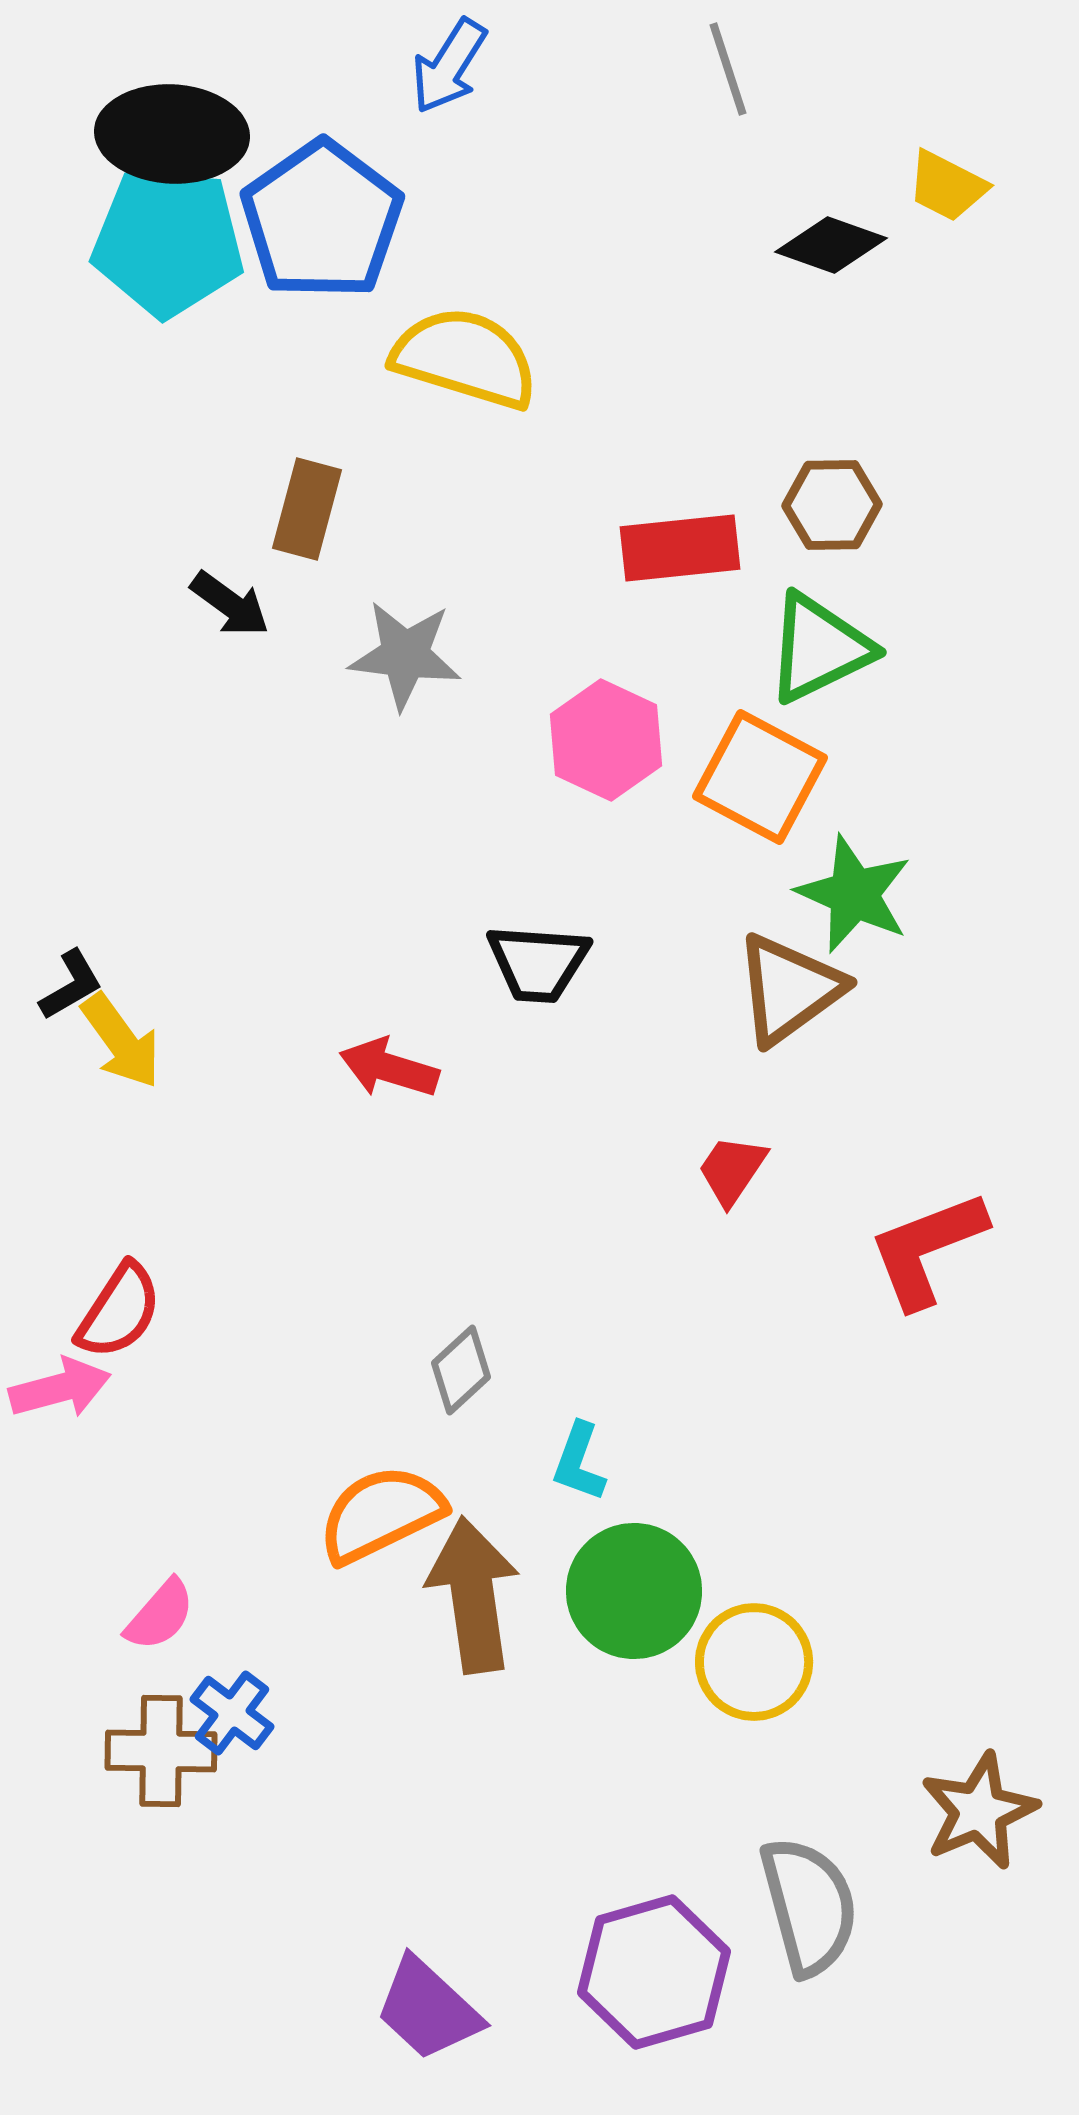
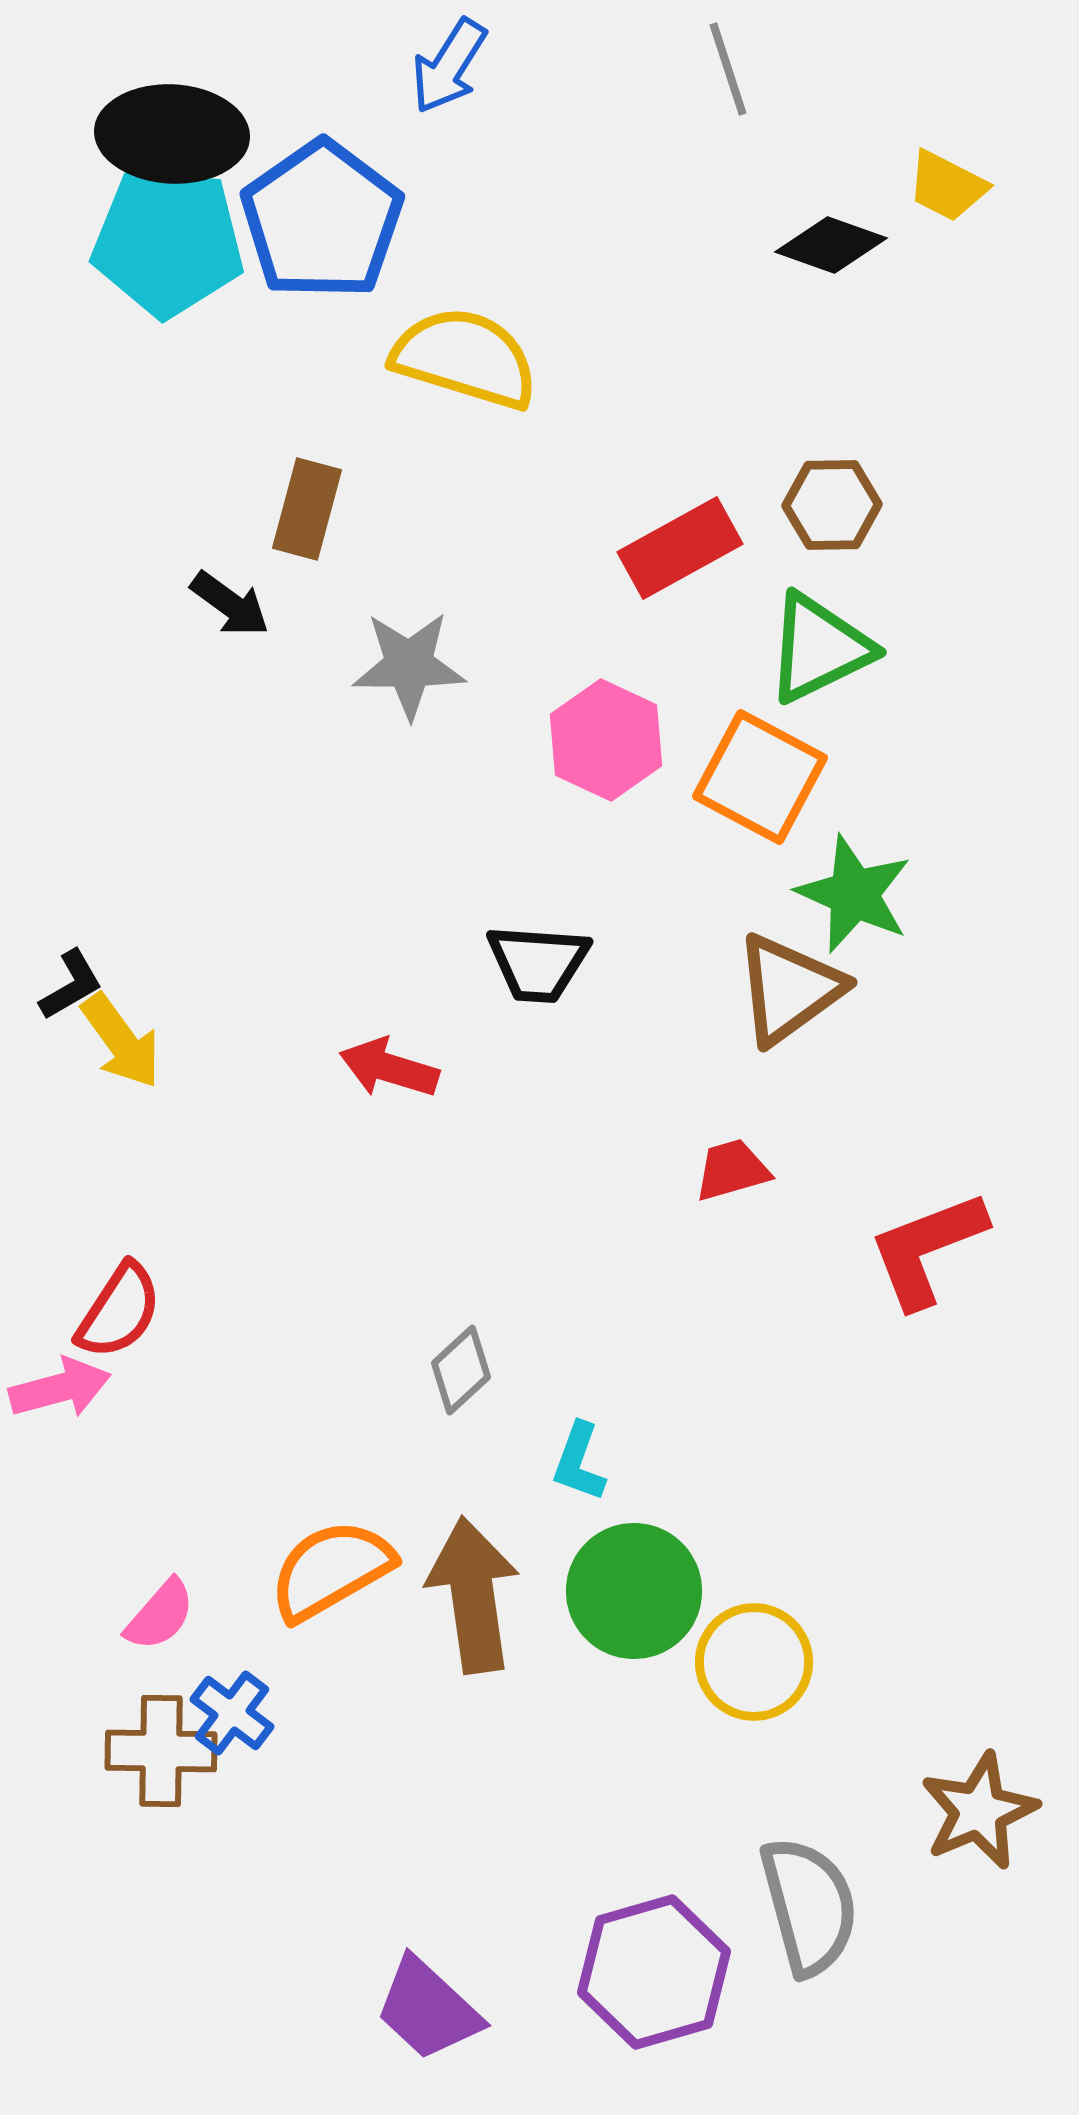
red rectangle: rotated 23 degrees counterclockwise
gray star: moved 4 px right, 10 px down; rotated 7 degrees counterclockwise
red trapezoid: rotated 40 degrees clockwise
orange semicircle: moved 50 px left, 56 px down; rotated 4 degrees counterclockwise
